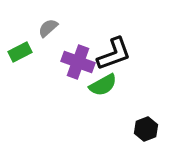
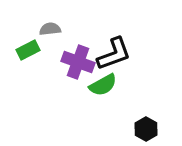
gray semicircle: moved 2 px right, 1 px down; rotated 35 degrees clockwise
green rectangle: moved 8 px right, 2 px up
black hexagon: rotated 10 degrees counterclockwise
